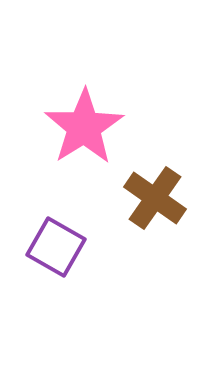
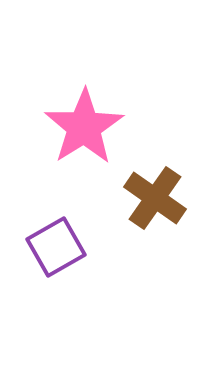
purple square: rotated 30 degrees clockwise
